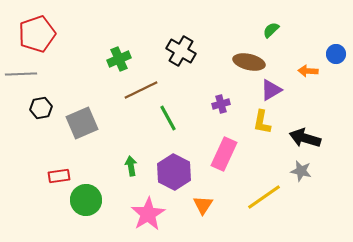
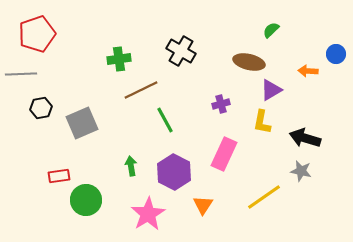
green cross: rotated 15 degrees clockwise
green line: moved 3 px left, 2 px down
